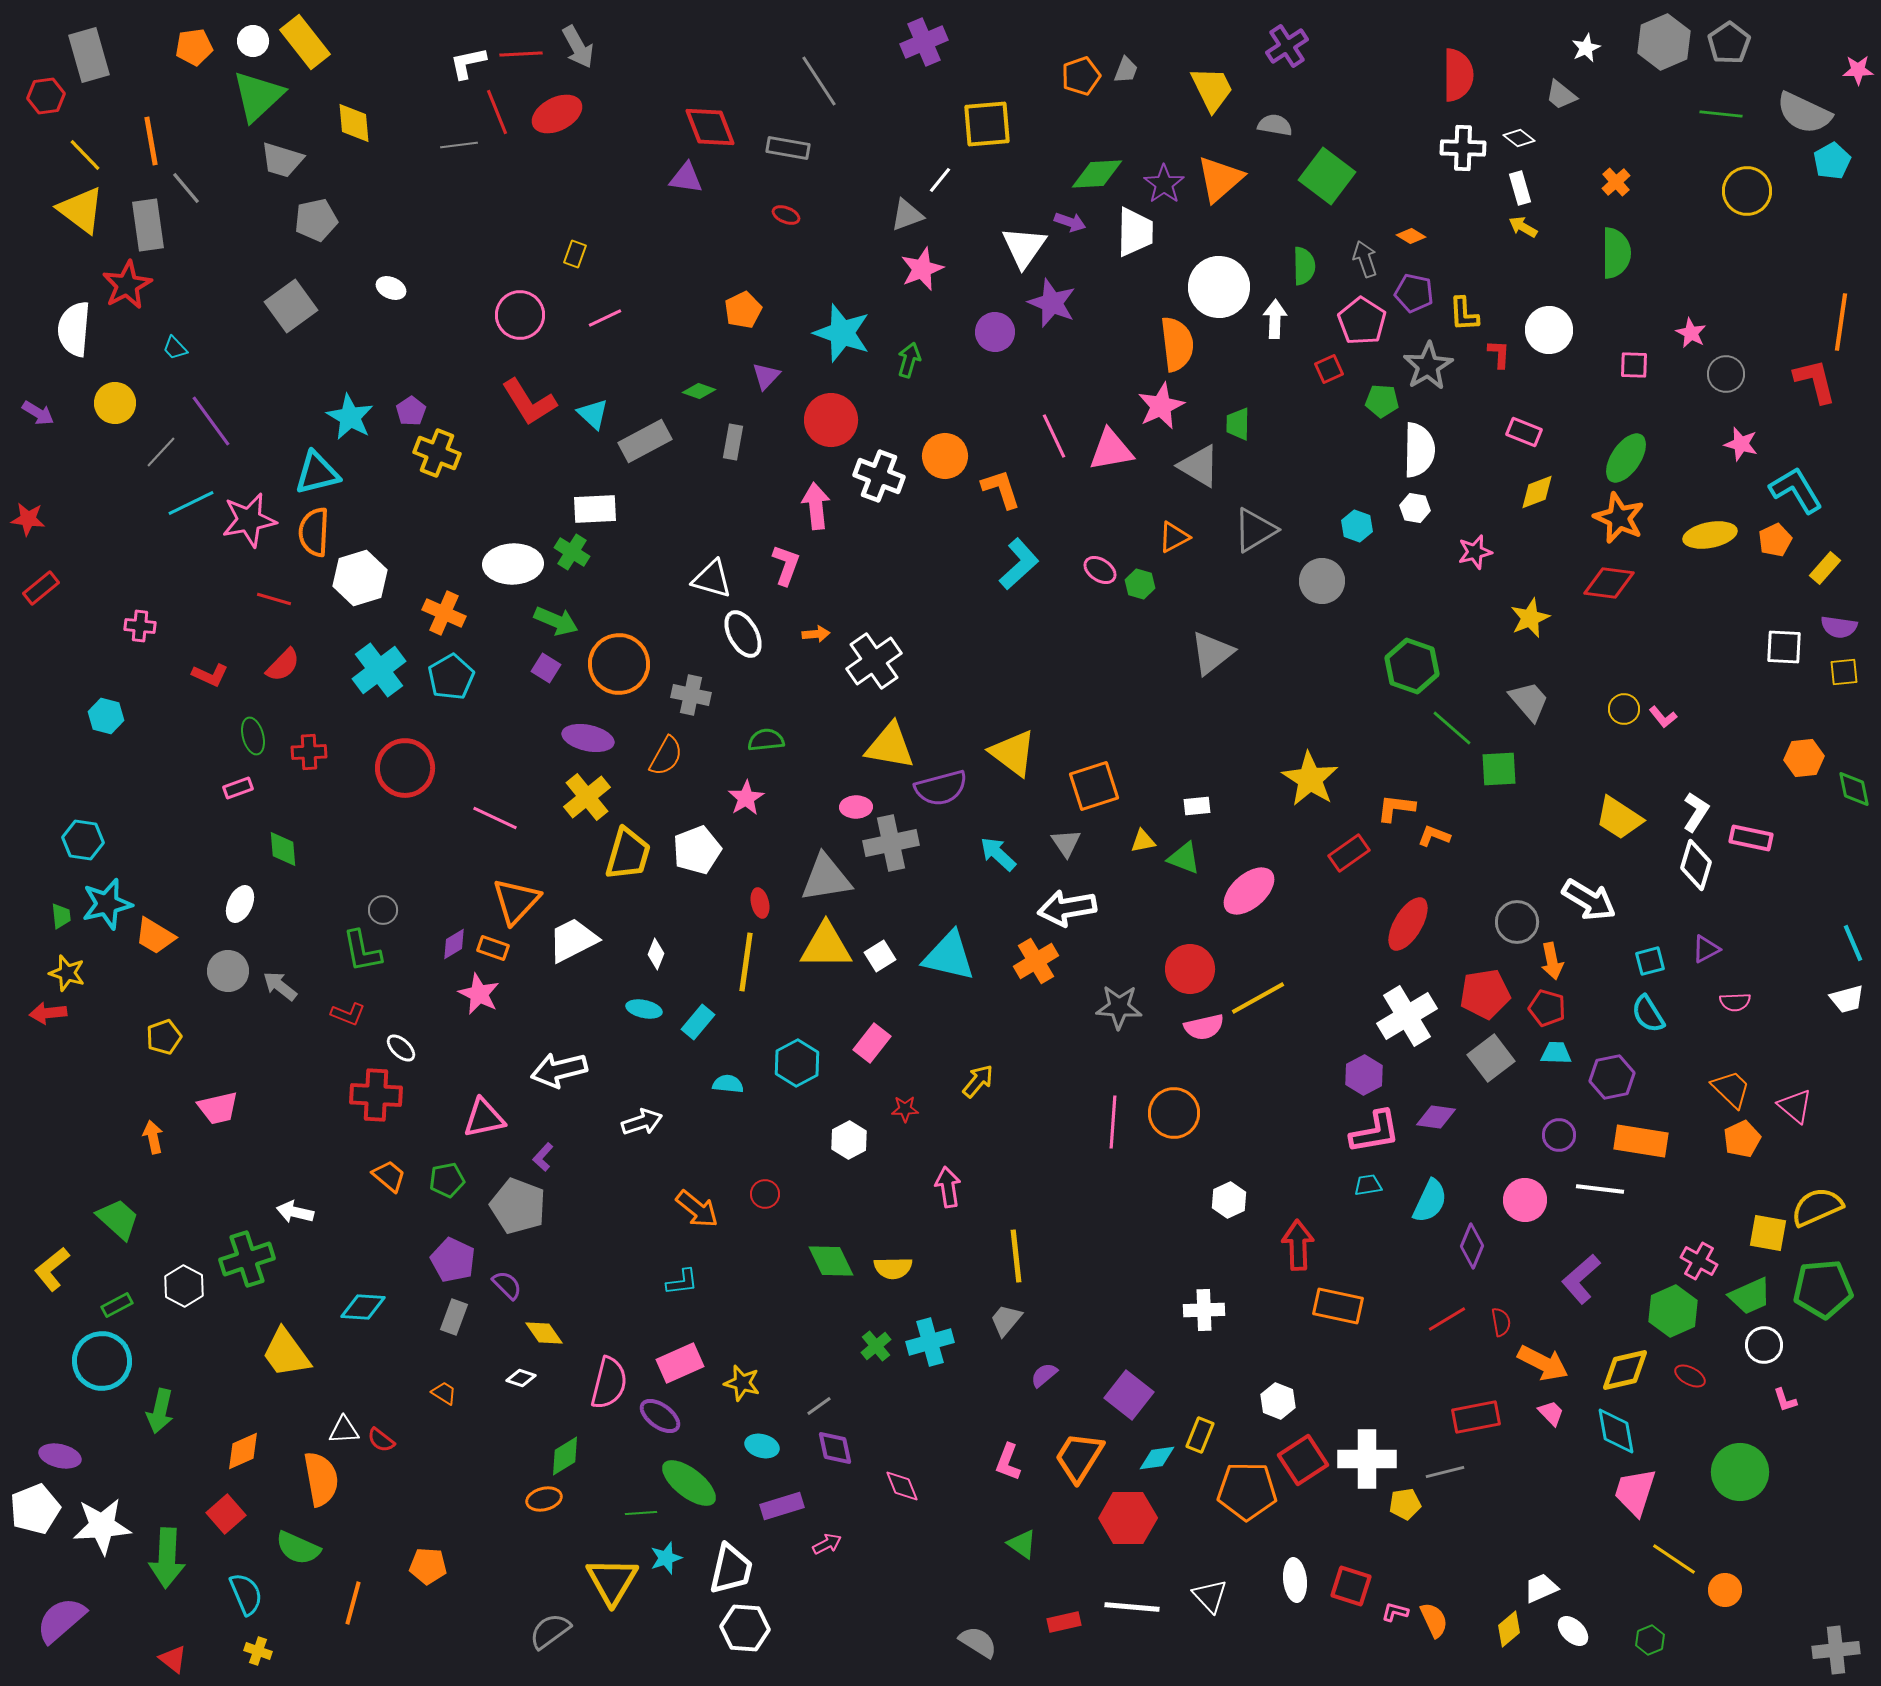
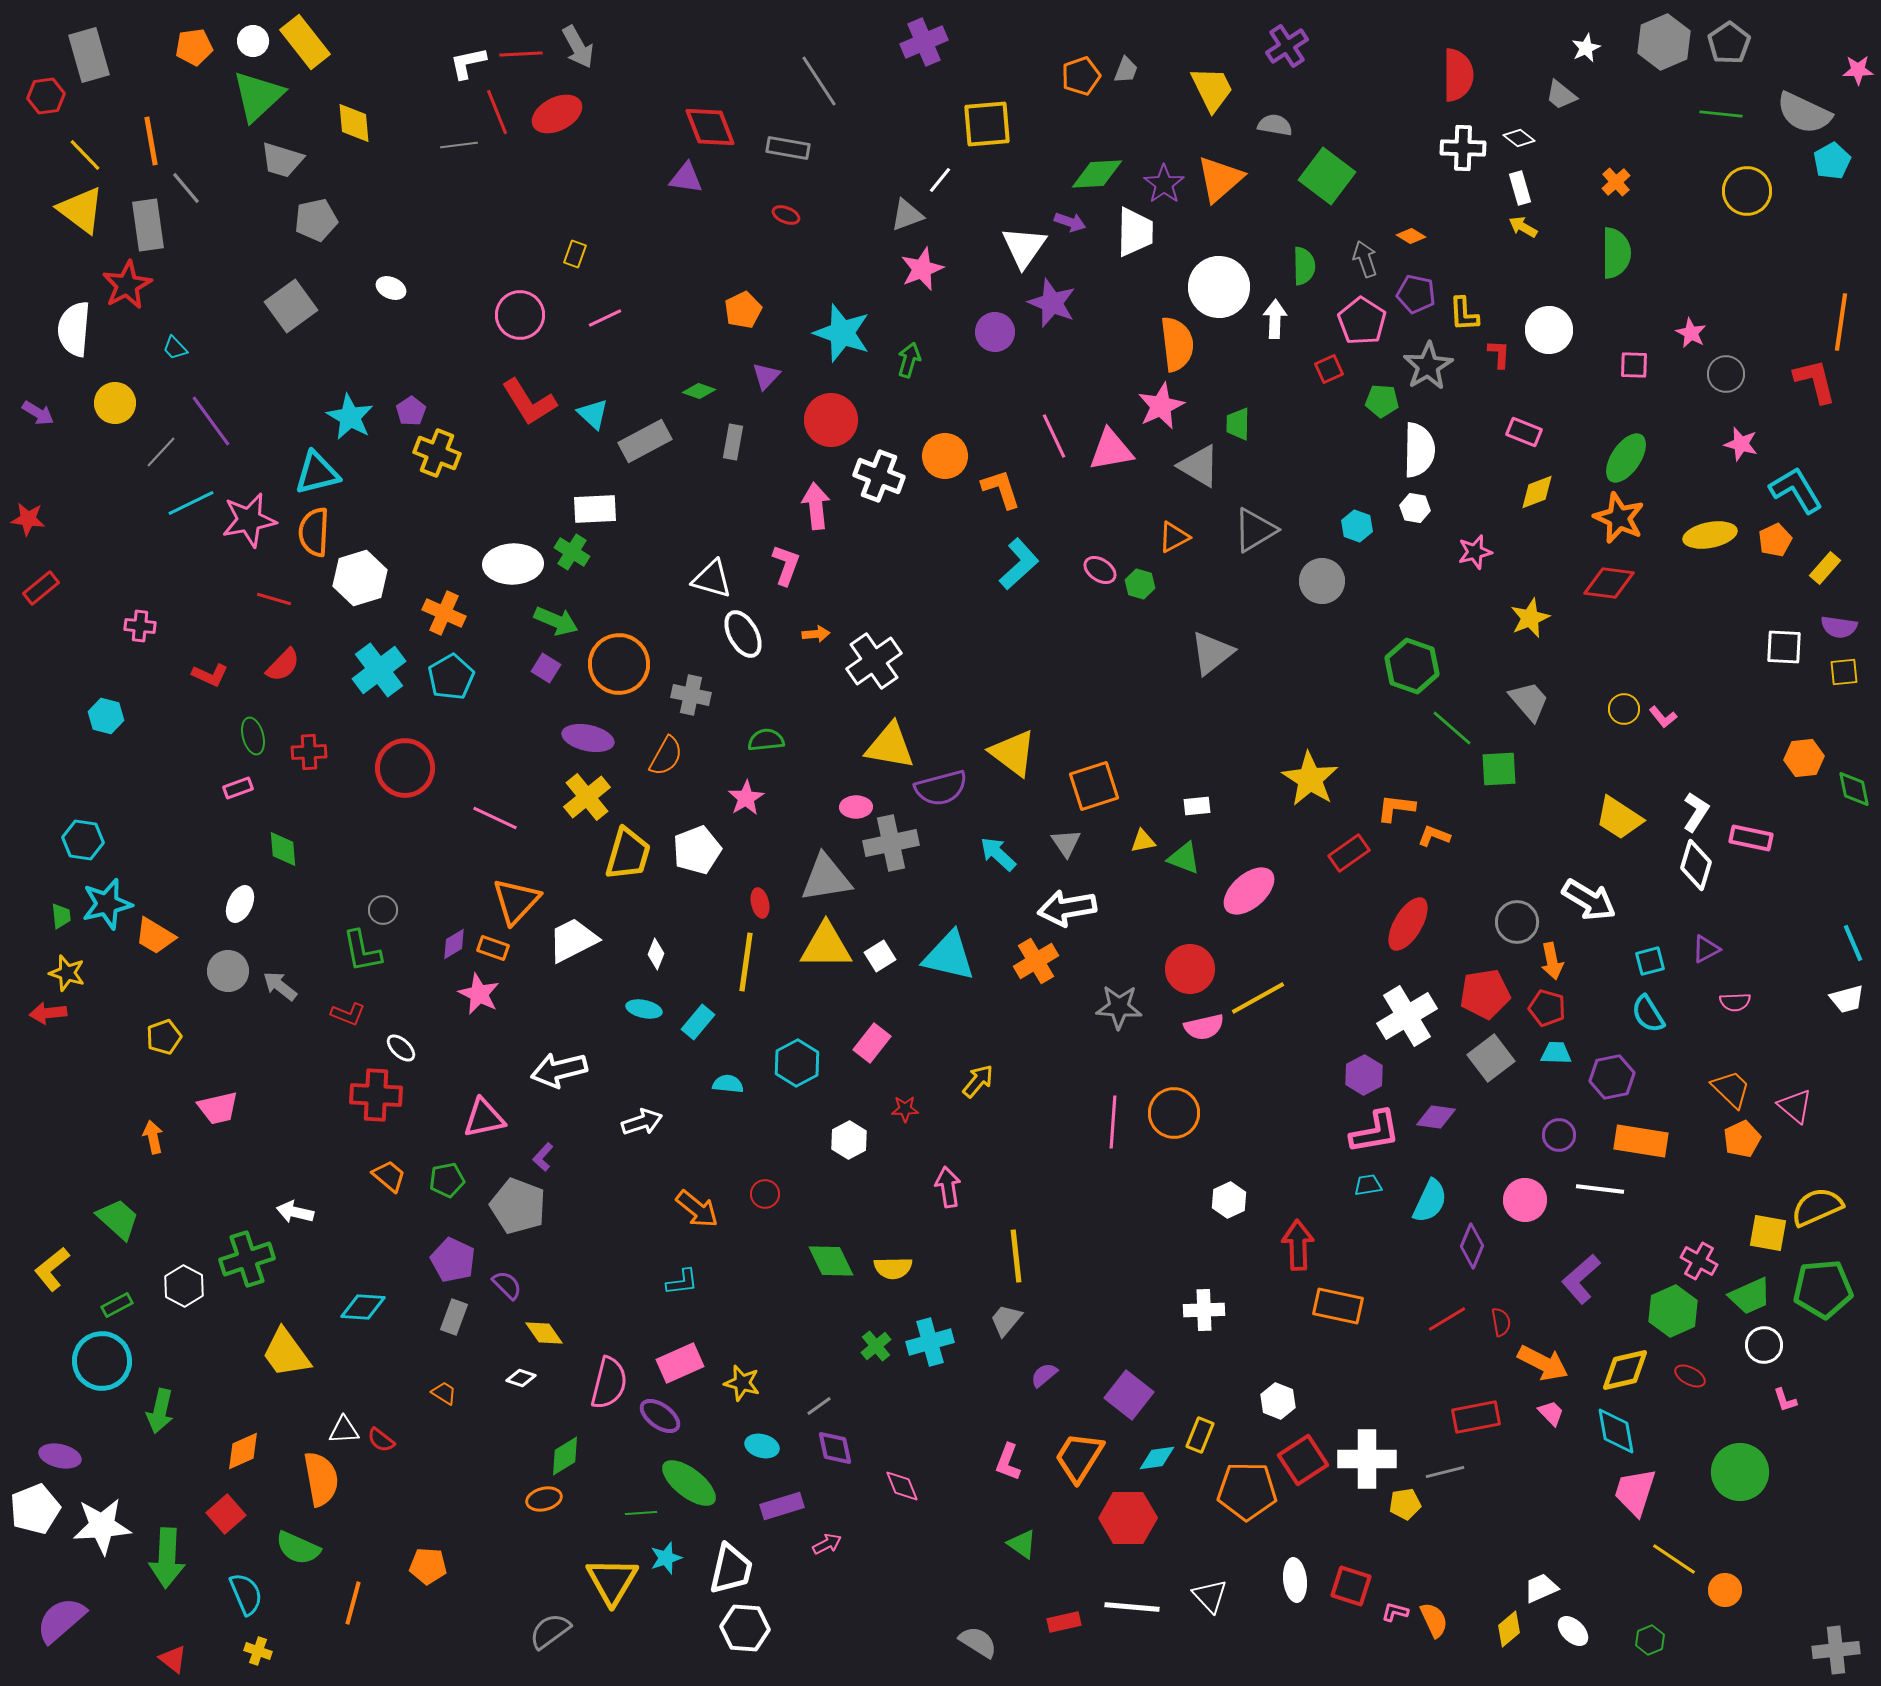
purple pentagon at (1414, 293): moved 2 px right, 1 px down
